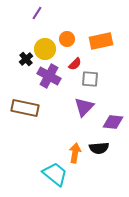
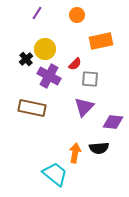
orange circle: moved 10 px right, 24 px up
brown rectangle: moved 7 px right
